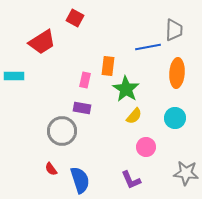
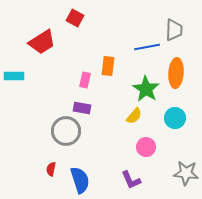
blue line: moved 1 px left
orange ellipse: moved 1 px left
green star: moved 20 px right
gray circle: moved 4 px right
red semicircle: rotated 48 degrees clockwise
